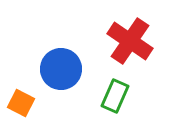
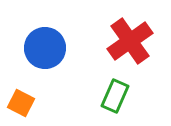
red cross: rotated 21 degrees clockwise
blue circle: moved 16 px left, 21 px up
